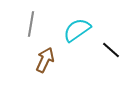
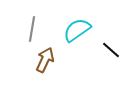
gray line: moved 1 px right, 5 px down
